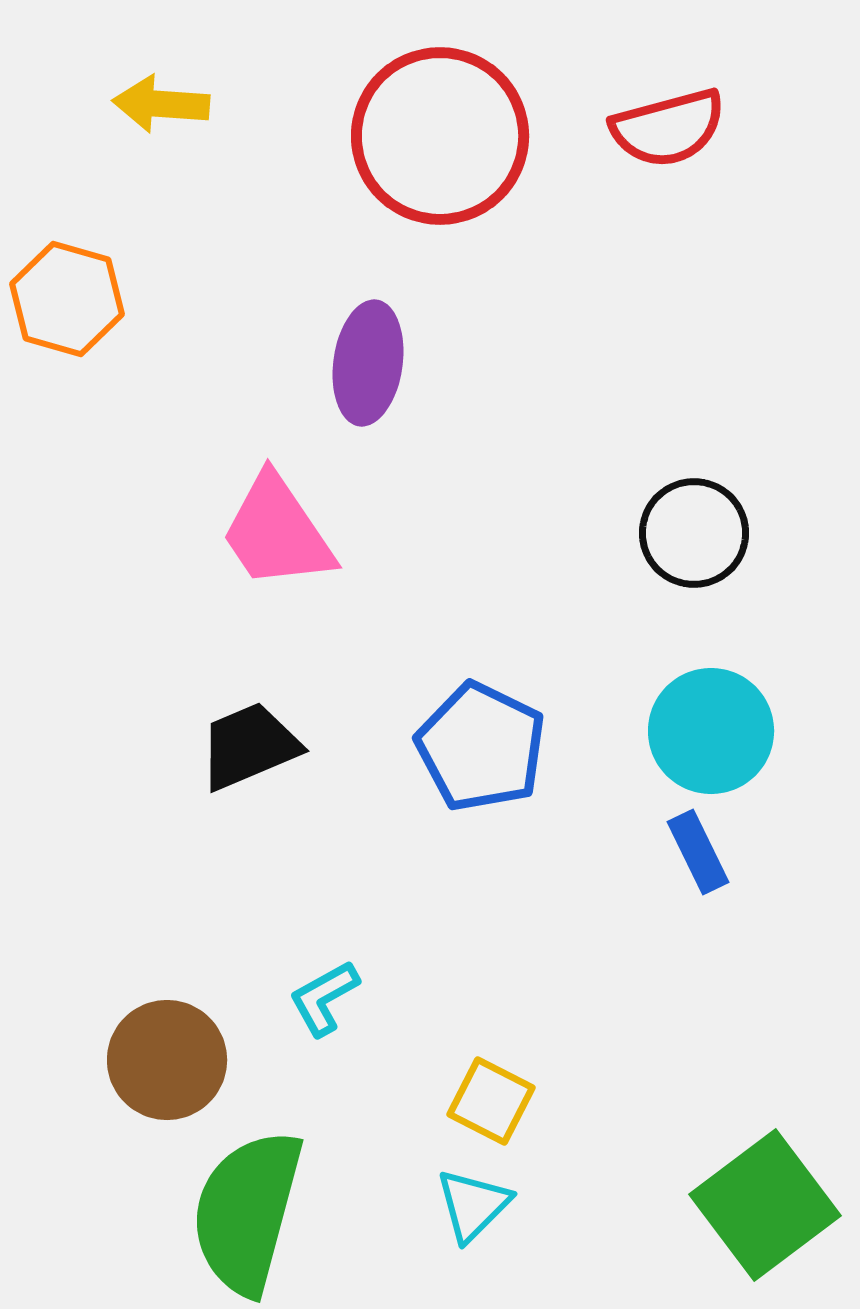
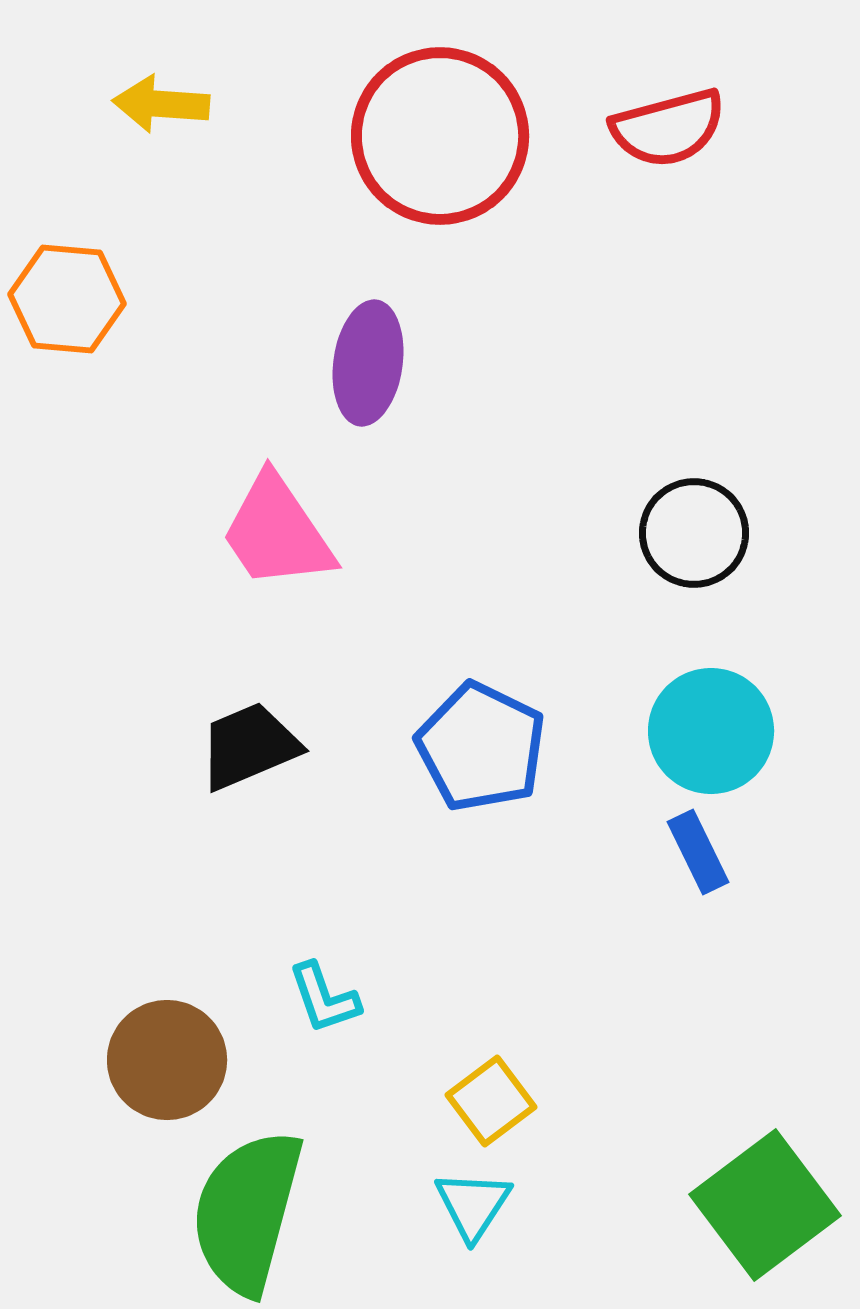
orange hexagon: rotated 11 degrees counterclockwise
cyan L-shape: rotated 80 degrees counterclockwise
yellow square: rotated 26 degrees clockwise
cyan triangle: rotated 12 degrees counterclockwise
